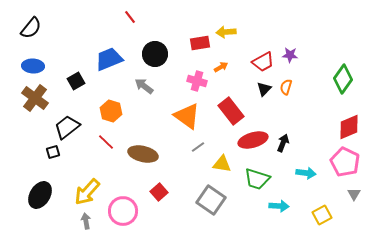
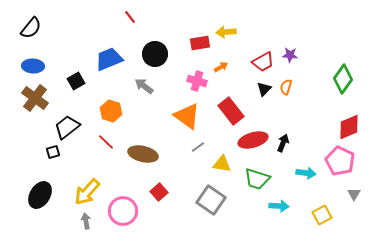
pink pentagon at (345, 162): moved 5 px left, 1 px up
